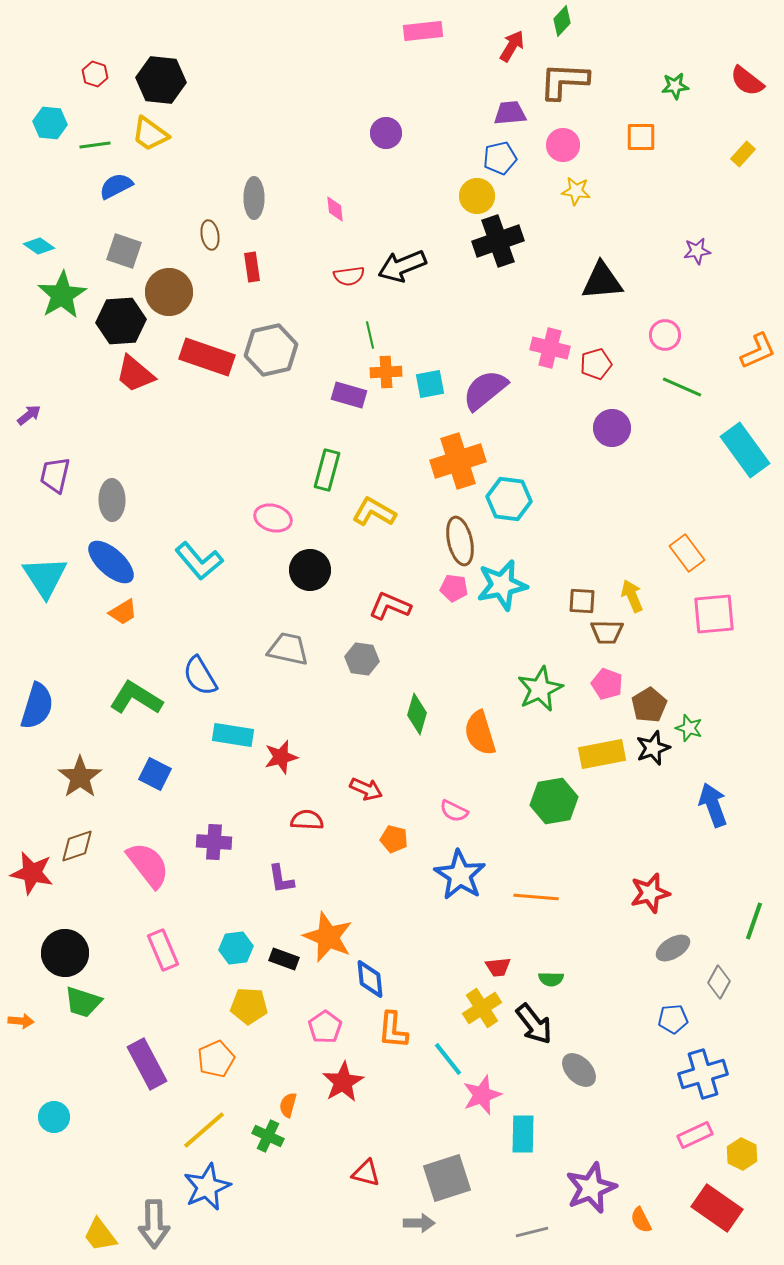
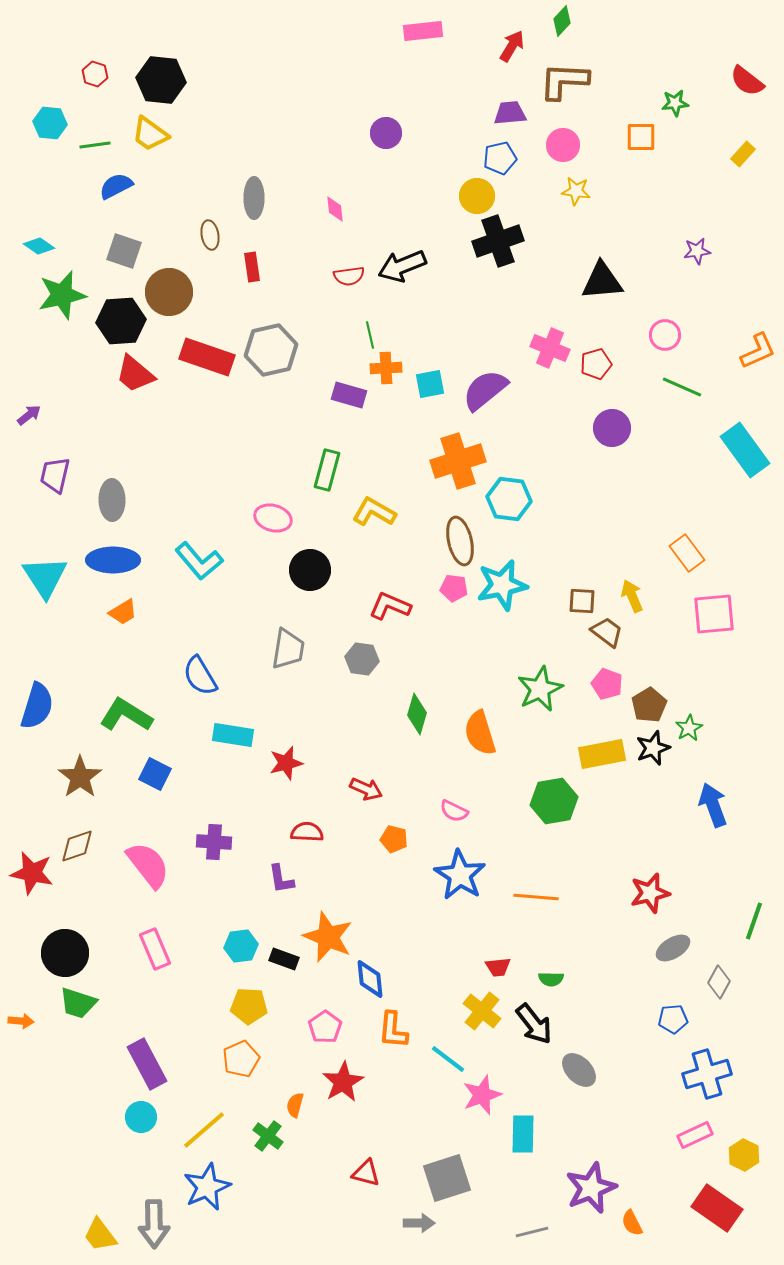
green star at (675, 86): moved 17 px down
green star at (62, 295): rotated 18 degrees clockwise
pink cross at (550, 348): rotated 9 degrees clockwise
orange cross at (386, 372): moved 4 px up
blue ellipse at (111, 562): moved 2 px right, 2 px up; rotated 42 degrees counterclockwise
brown trapezoid at (607, 632): rotated 144 degrees counterclockwise
gray trapezoid at (288, 649): rotated 87 degrees clockwise
green L-shape at (136, 698): moved 10 px left, 17 px down
green star at (689, 728): rotated 24 degrees clockwise
red star at (281, 757): moved 5 px right, 6 px down
red semicircle at (307, 820): moved 12 px down
cyan hexagon at (236, 948): moved 5 px right, 2 px up
pink rectangle at (163, 950): moved 8 px left, 1 px up
green trapezoid at (83, 1002): moved 5 px left, 1 px down
yellow cross at (482, 1008): moved 3 px down; rotated 18 degrees counterclockwise
orange pentagon at (216, 1059): moved 25 px right
cyan line at (448, 1059): rotated 15 degrees counterclockwise
blue cross at (703, 1074): moved 4 px right
orange semicircle at (288, 1105): moved 7 px right
cyan circle at (54, 1117): moved 87 px right
green cross at (268, 1136): rotated 12 degrees clockwise
yellow hexagon at (742, 1154): moved 2 px right, 1 px down
orange semicircle at (641, 1220): moved 9 px left, 3 px down
